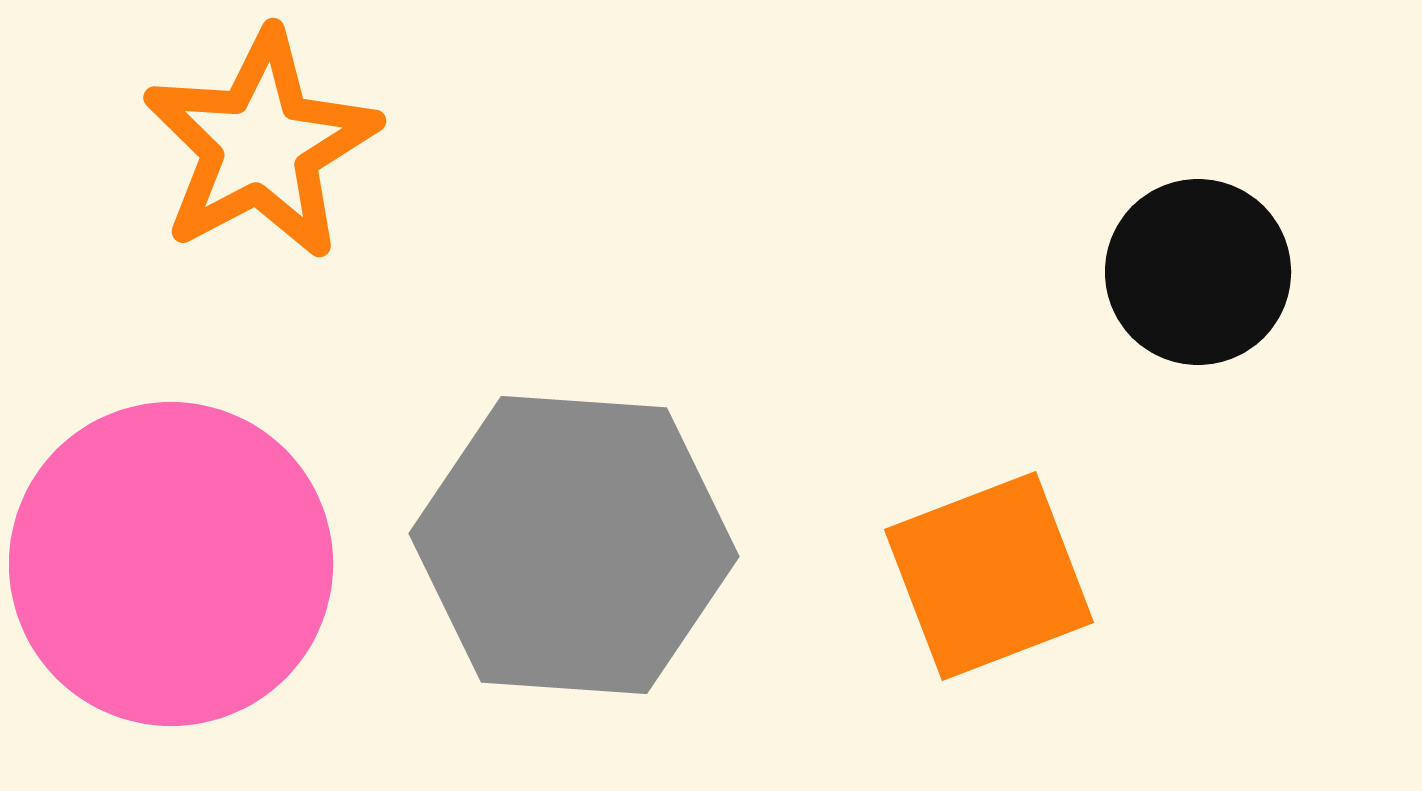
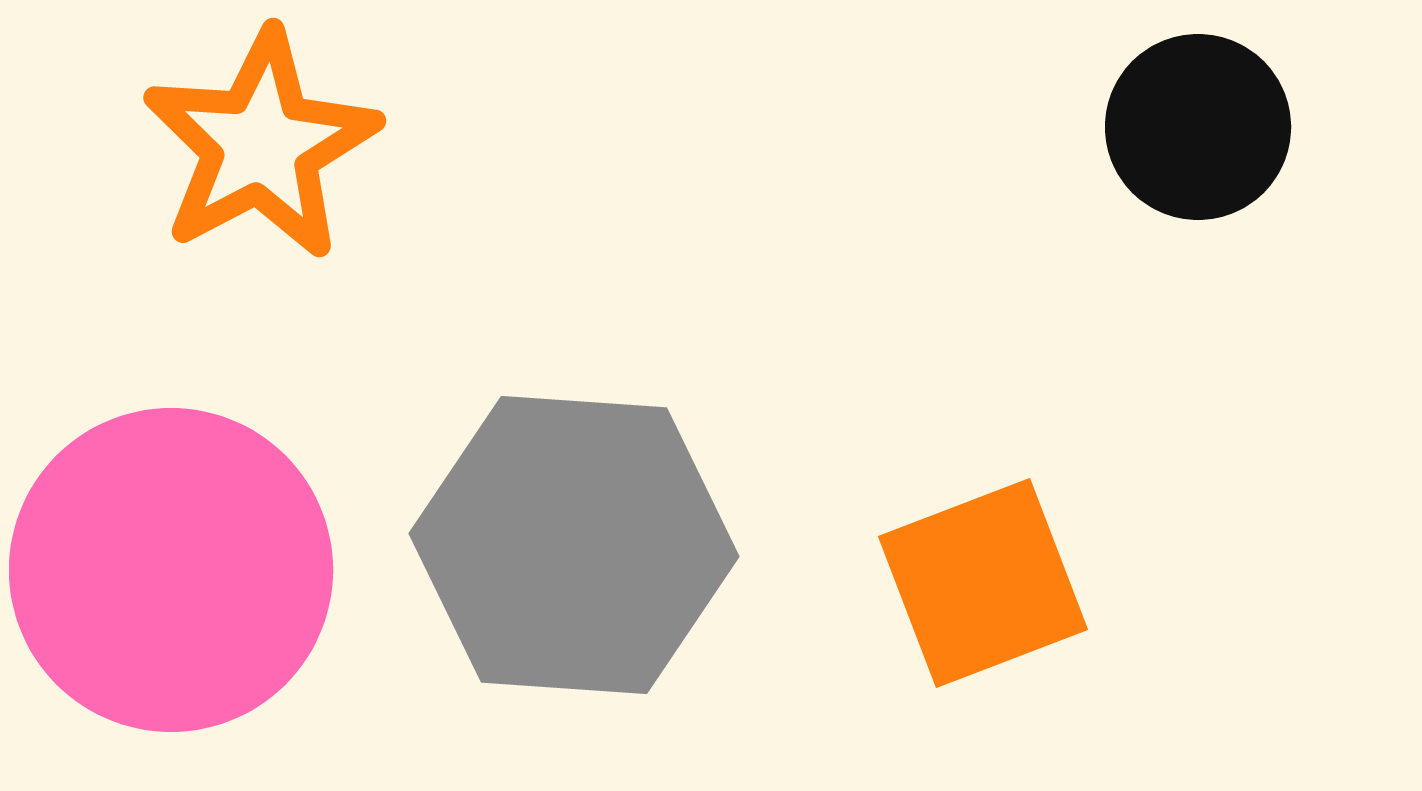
black circle: moved 145 px up
pink circle: moved 6 px down
orange square: moved 6 px left, 7 px down
